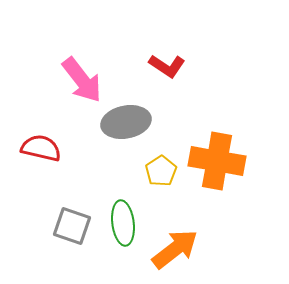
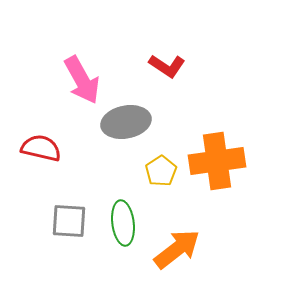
pink arrow: rotated 9 degrees clockwise
orange cross: rotated 18 degrees counterclockwise
gray square: moved 3 px left, 5 px up; rotated 15 degrees counterclockwise
orange arrow: moved 2 px right
